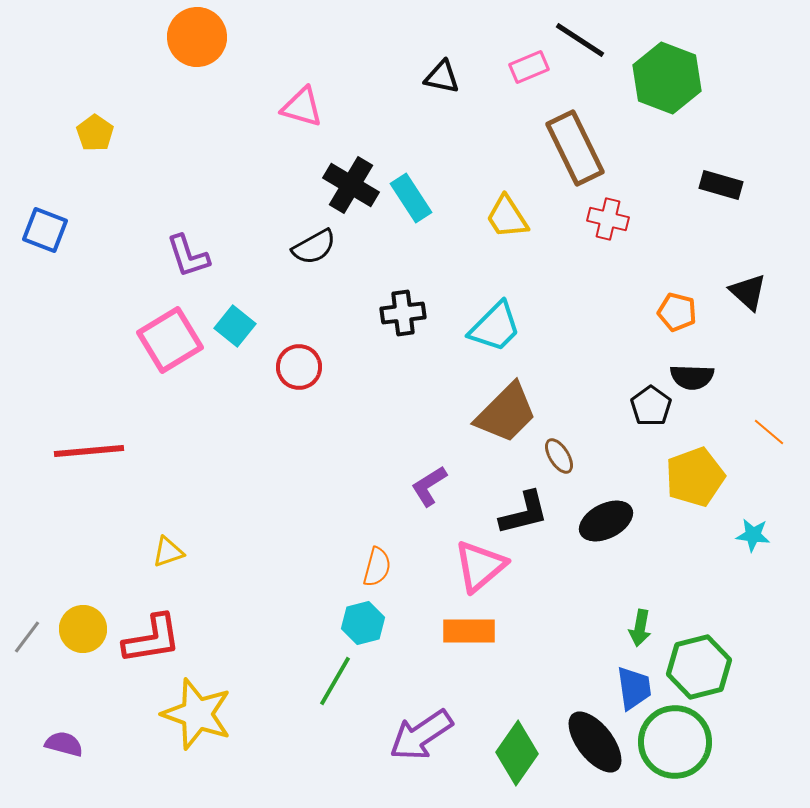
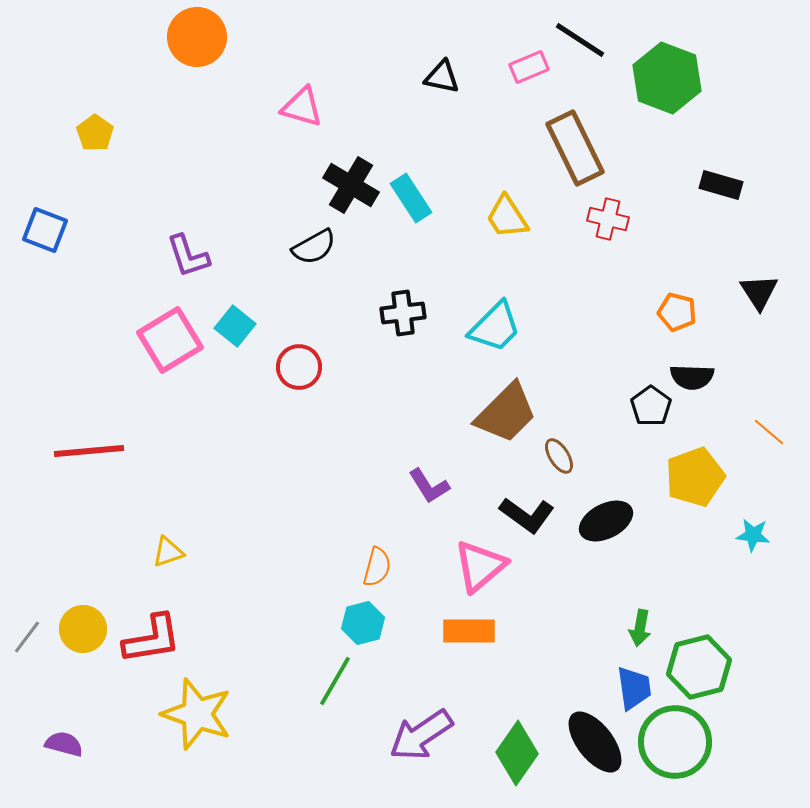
black triangle at (748, 292): moved 11 px right; rotated 15 degrees clockwise
purple L-shape at (429, 486): rotated 90 degrees counterclockwise
black L-shape at (524, 513): moved 3 px right, 2 px down; rotated 50 degrees clockwise
